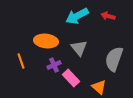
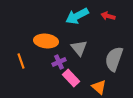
purple cross: moved 5 px right, 3 px up
